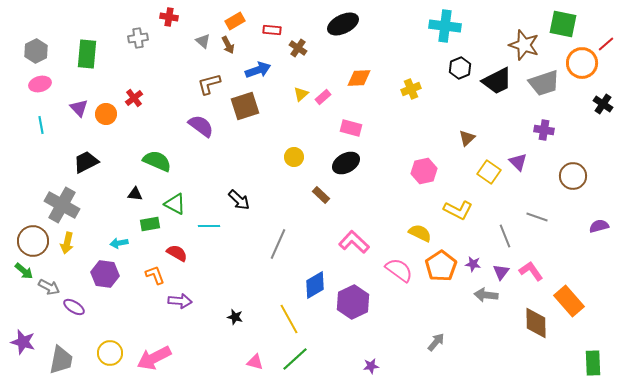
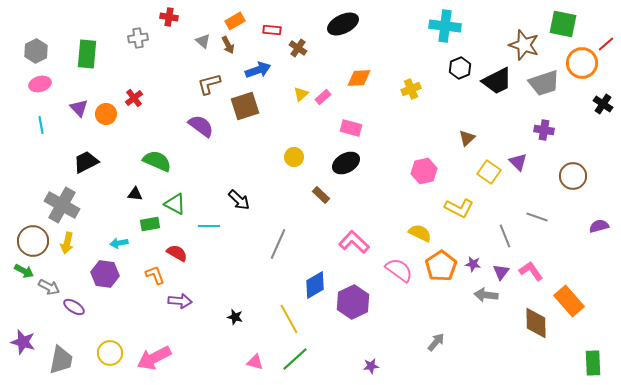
yellow L-shape at (458, 210): moved 1 px right, 2 px up
green arrow at (24, 271): rotated 12 degrees counterclockwise
